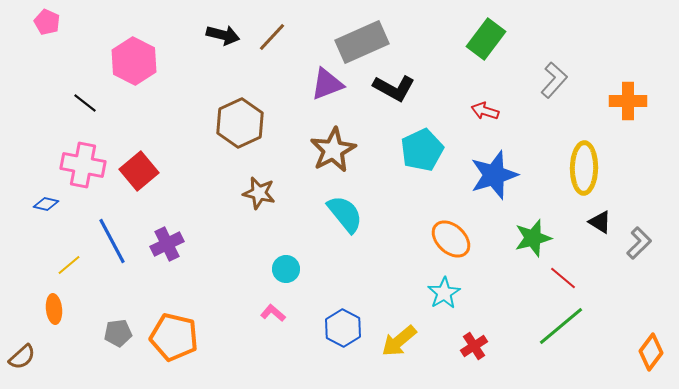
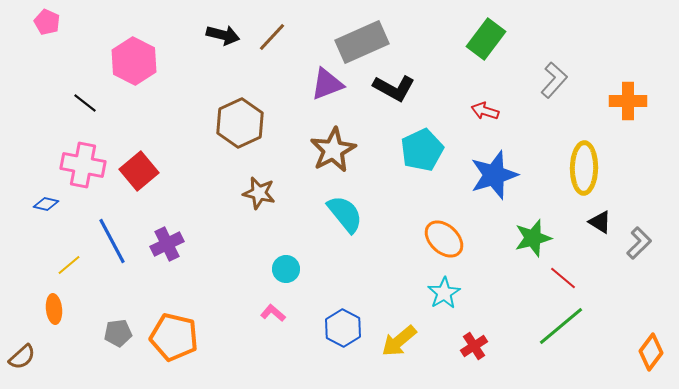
orange ellipse at (451, 239): moved 7 px left
